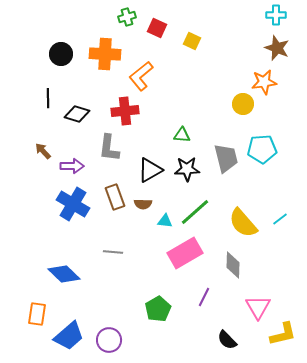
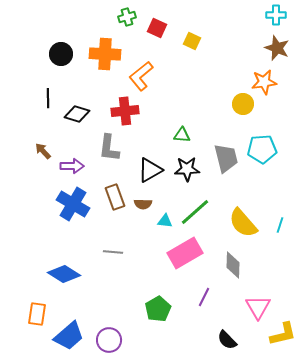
cyan line: moved 6 px down; rotated 35 degrees counterclockwise
blue diamond: rotated 12 degrees counterclockwise
